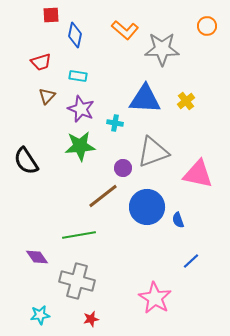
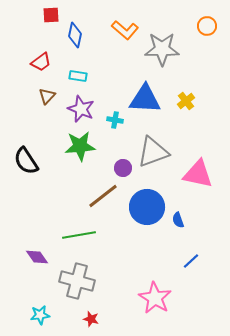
red trapezoid: rotated 20 degrees counterclockwise
cyan cross: moved 3 px up
red star: rotated 28 degrees clockwise
